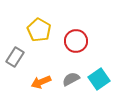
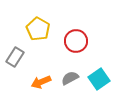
yellow pentagon: moved 1 px left, 1 px up
gray semicircle: moved 1 px left, 1 px up
